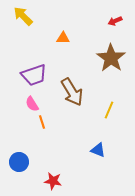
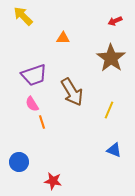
blue triangle: moved 16 px right
